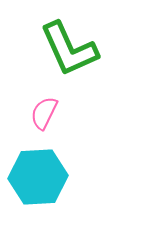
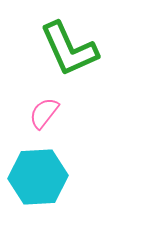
pink semicircle: rotated 12 degrees clockwise
